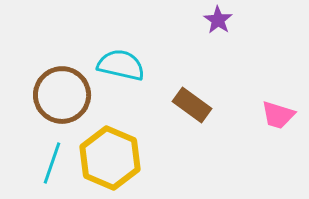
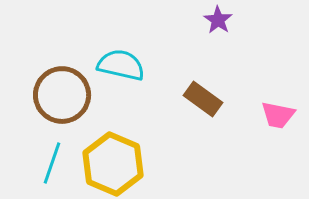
brown rectangle: moved 11 px right, 6 px up
pink trapezoid: rotated 6 degrees counterclockwise
yellow hexagon: moved 3 px right, 6 px down
